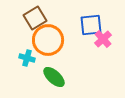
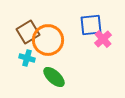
brown square: moved 7 px left, 14 px down
